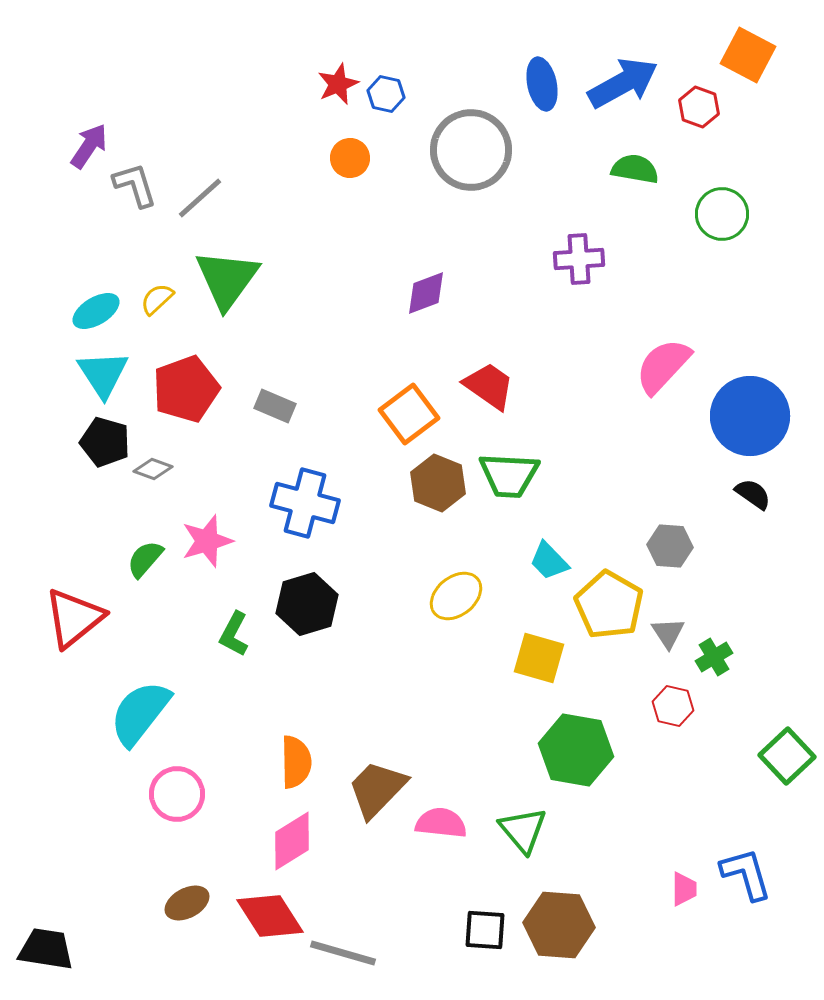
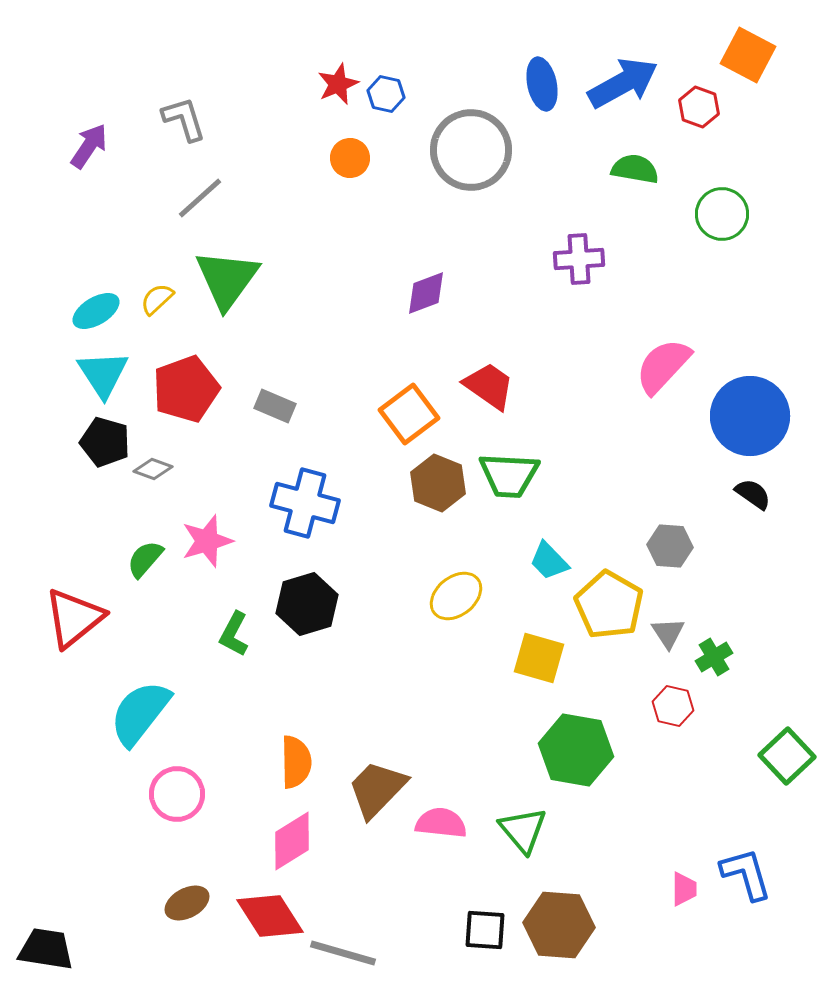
gray L-shape at (135, 185): moved 49 px right, 66 px up
